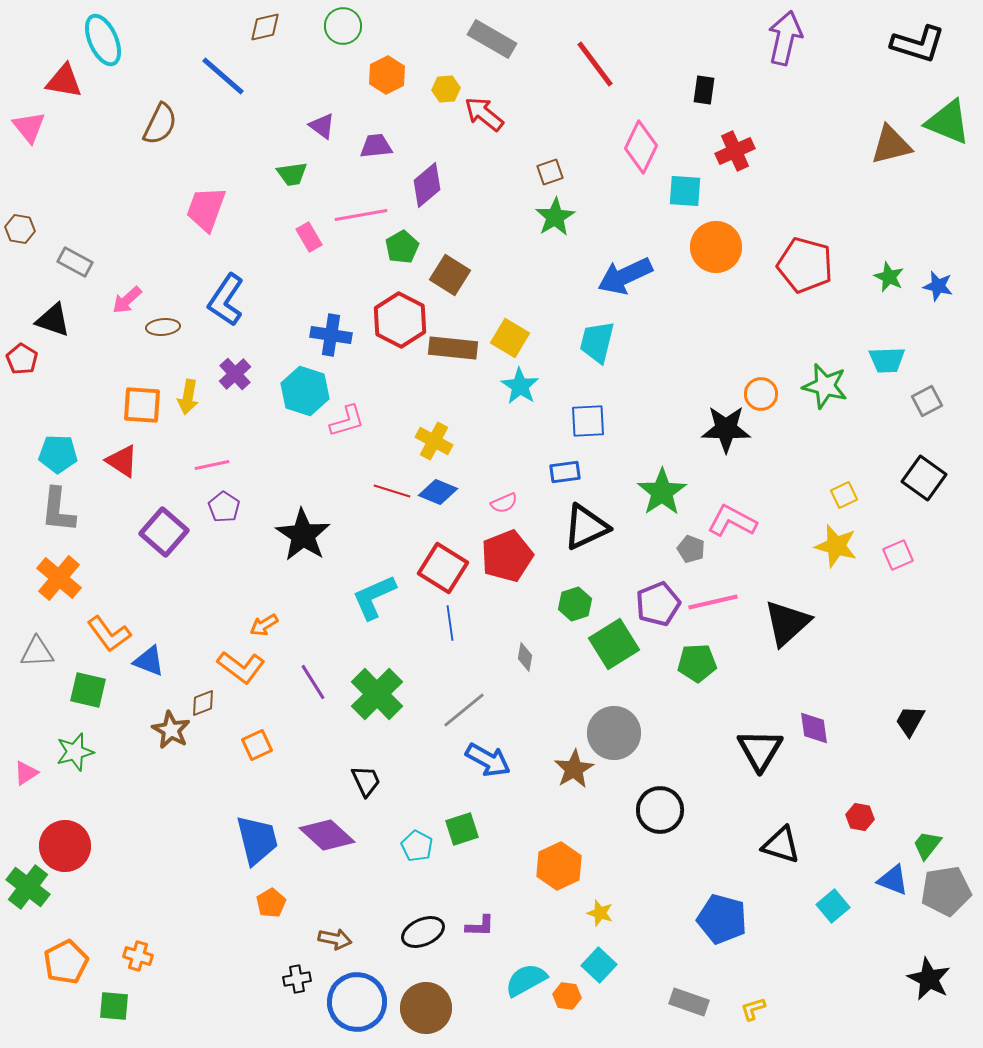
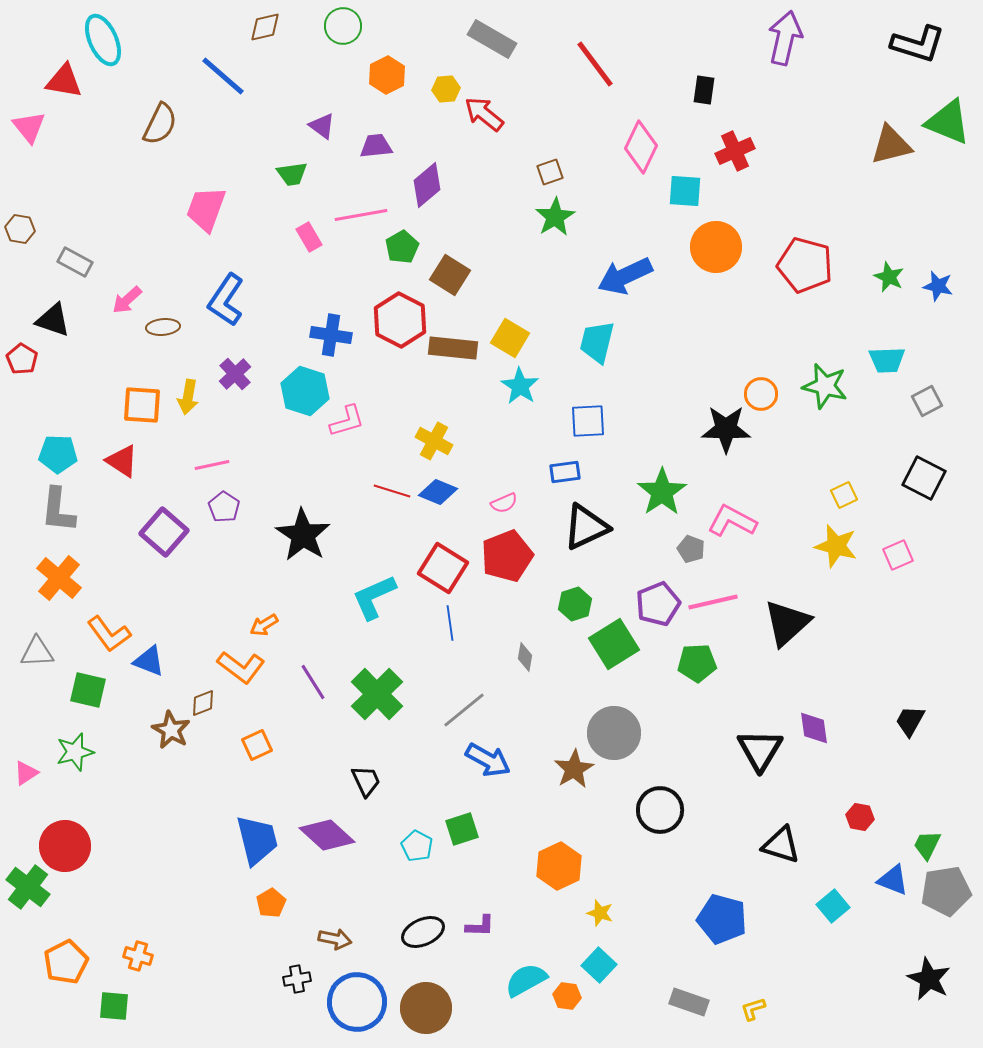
black square at (924, 478): rotated 9 degrees counterclockwise
green trapezoid at (927, 845): rotated 12 degrees counterclockwise
